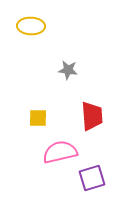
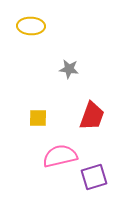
gray star: moved 1 px right, 1 px up
red trapezoid: rotated 24 degrees clockwise
pink semicircle: moved 4 px down
purple square: moved 2 px right, 1 px up
